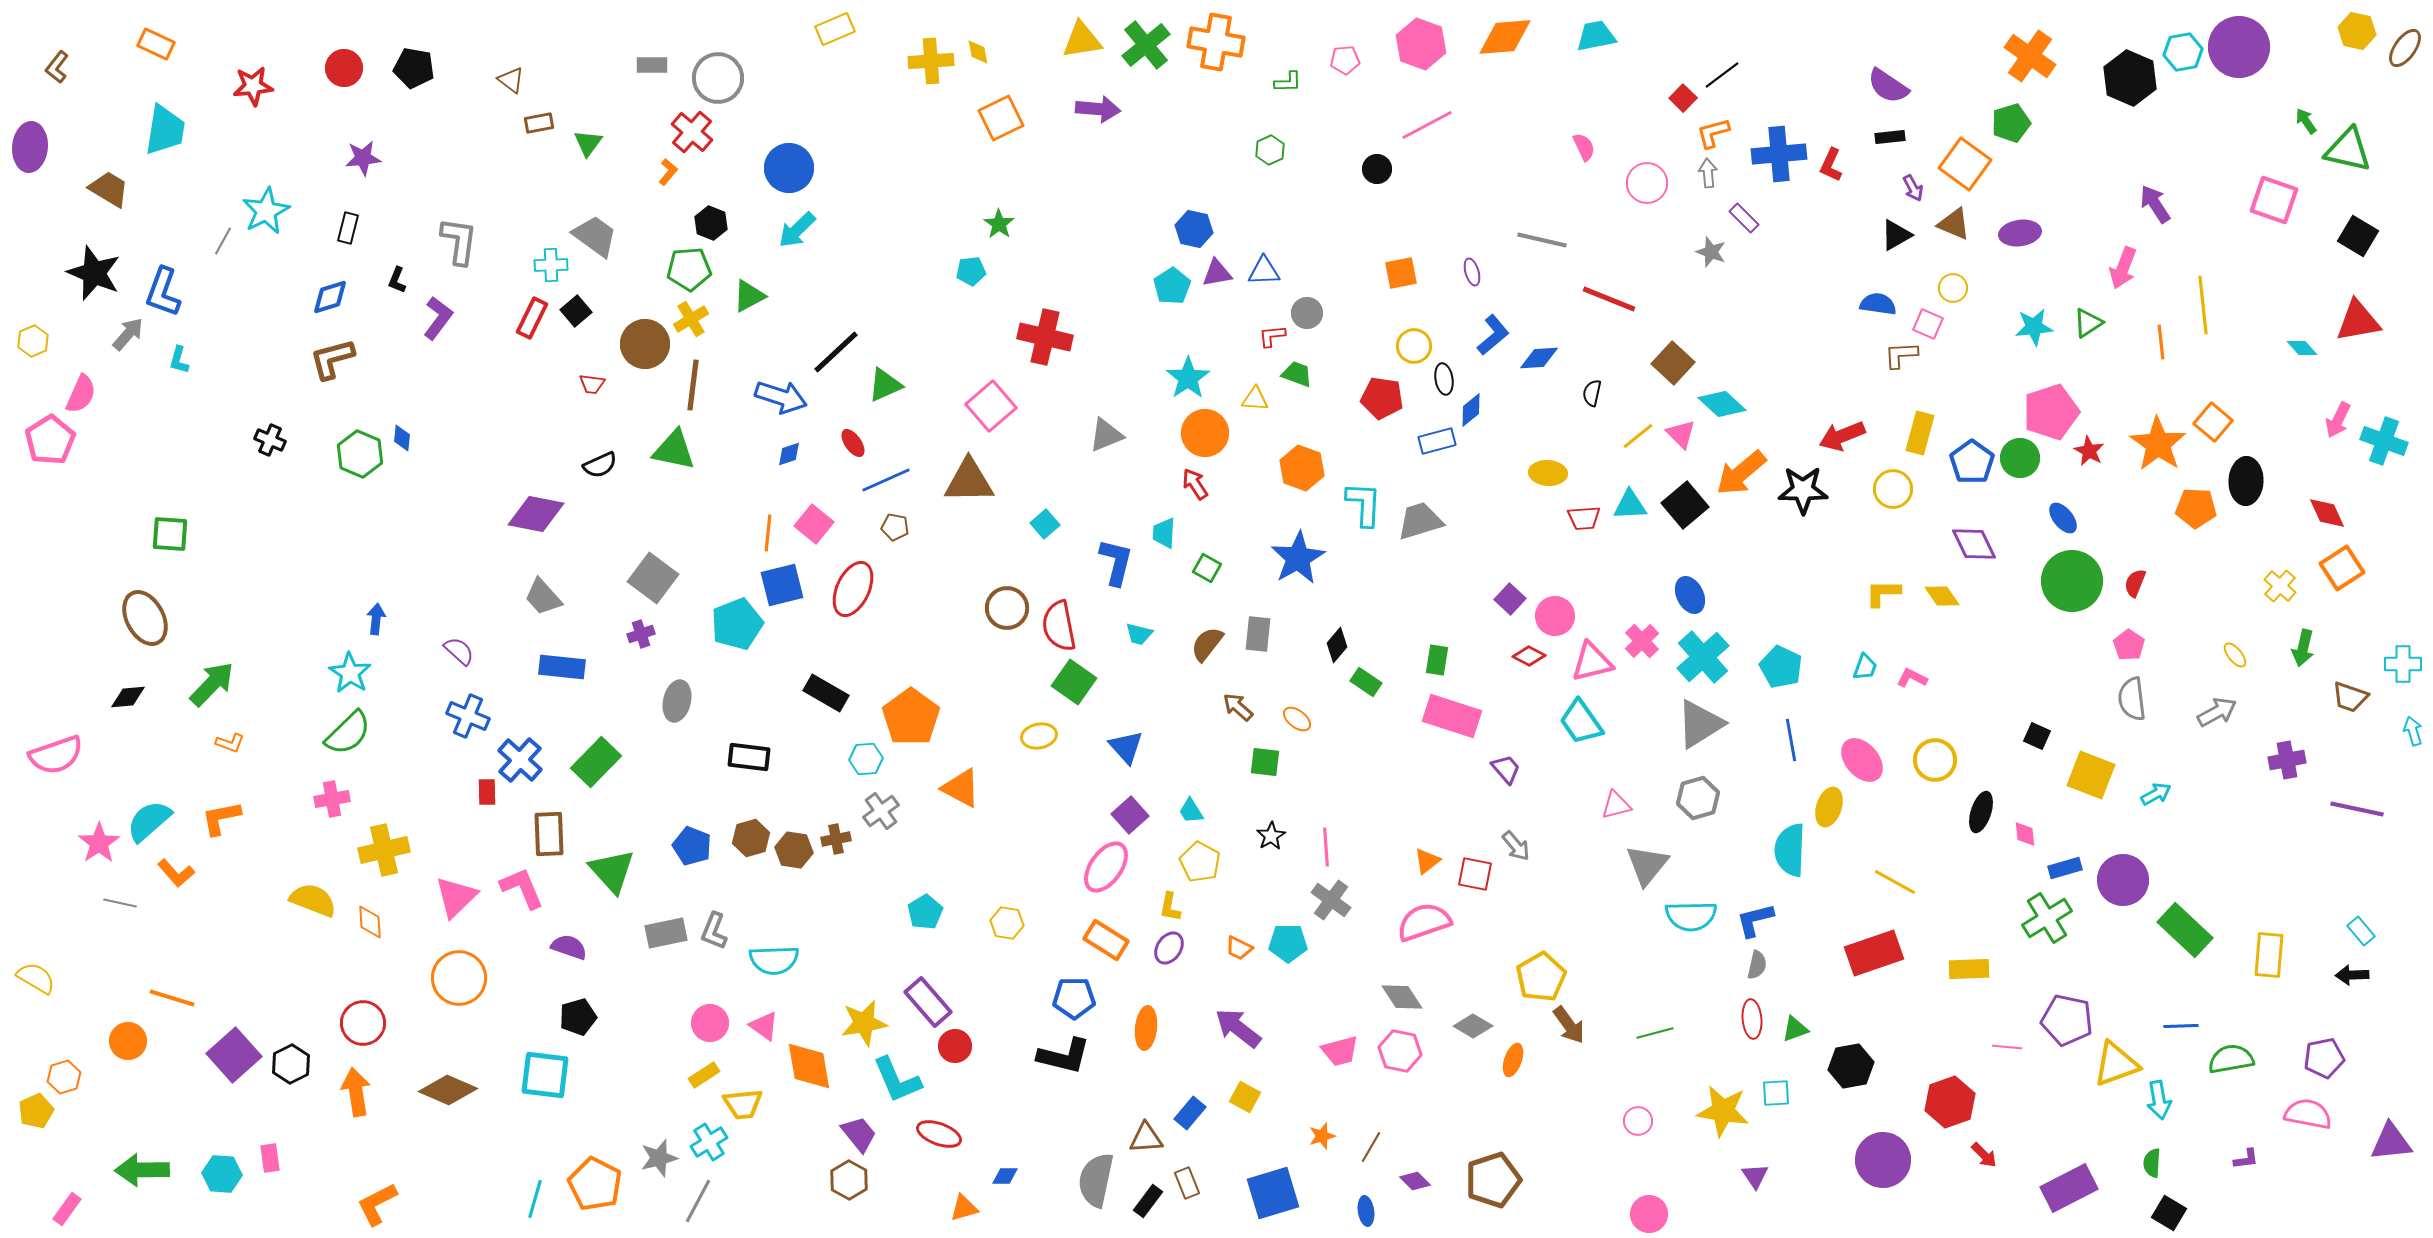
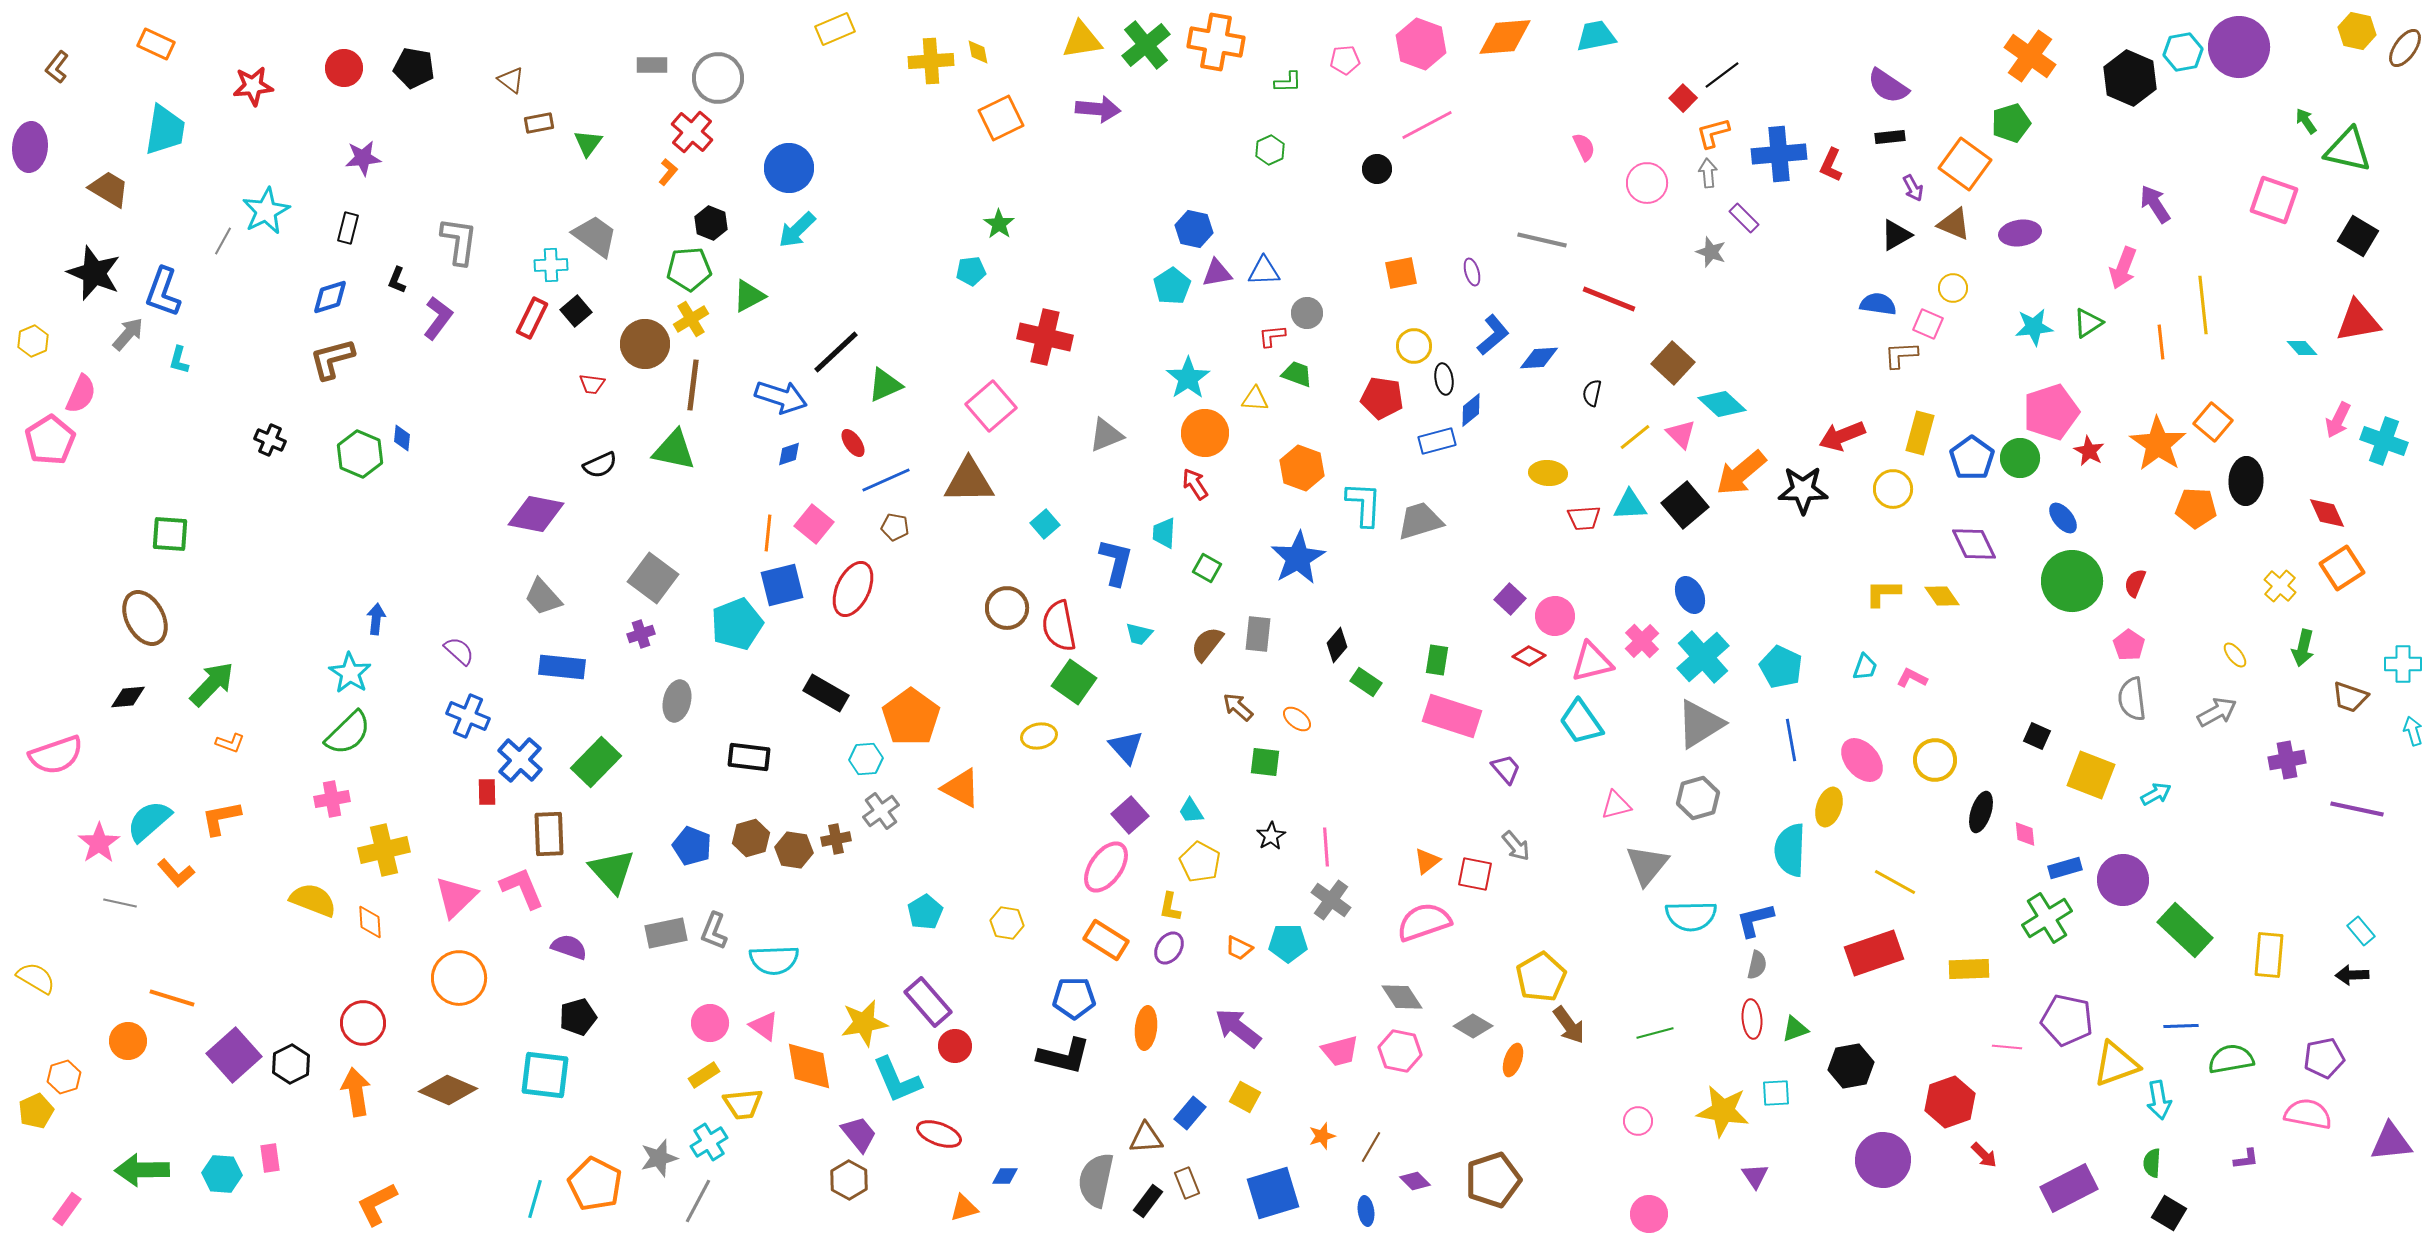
yellow line at (1638, 436): moved 3 px left, 1 px down
blue pentagon at (1972, 462): moved 4 px up
